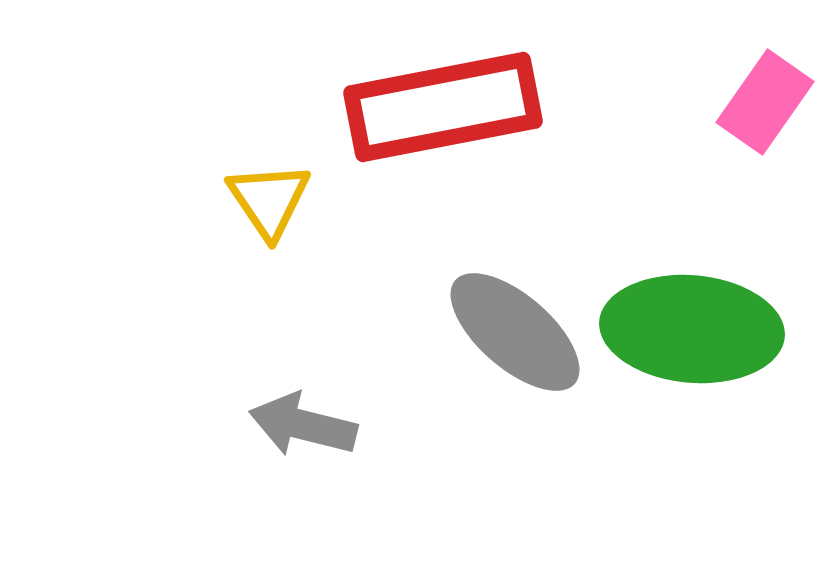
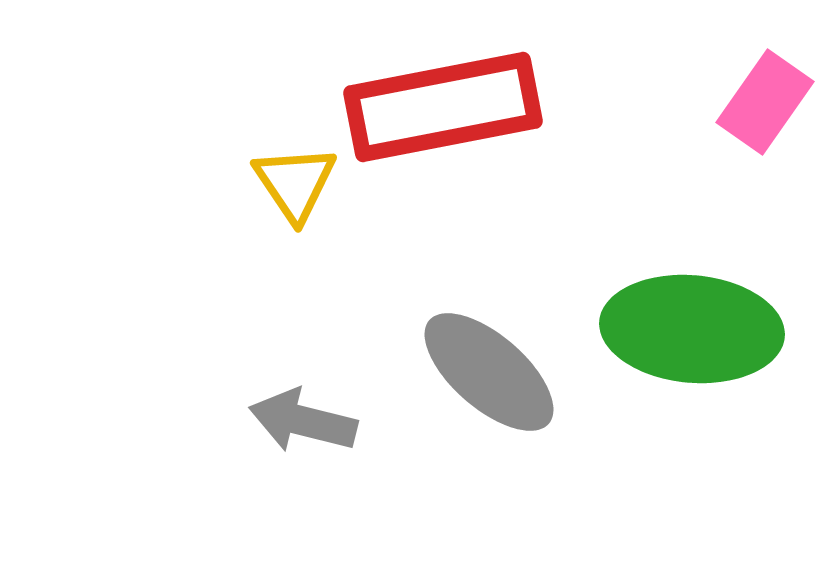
yellow triangle: moved 26 px right, 17 px up
gray ellipse: moved 26 px left, 40 px down
gray arrow: moved 4 px up
